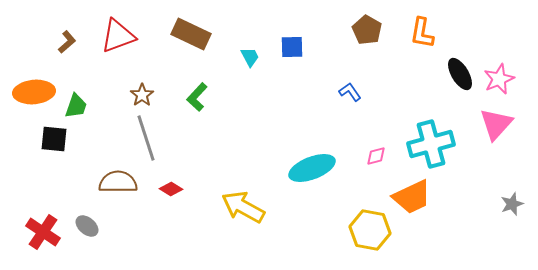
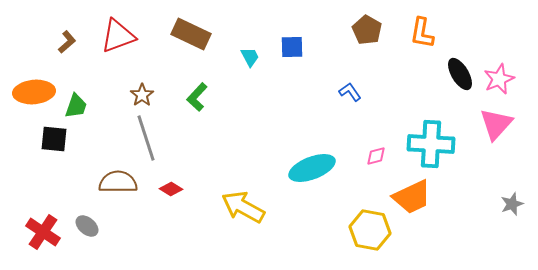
cyan cross: rotated 18 degrees clockwise
